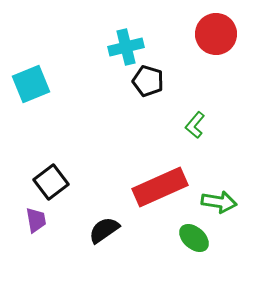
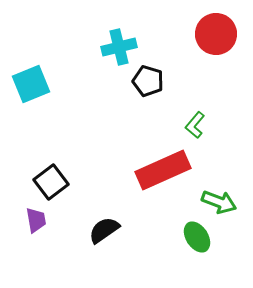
cyan cross: moved 7 px left
red rectangle: moved 3 px right, 17 px up
green arrow: rotated 12 degrees clockwise
green ellipse: moved 3 px right, 1 px up; rotated 16 degrees clockwise
